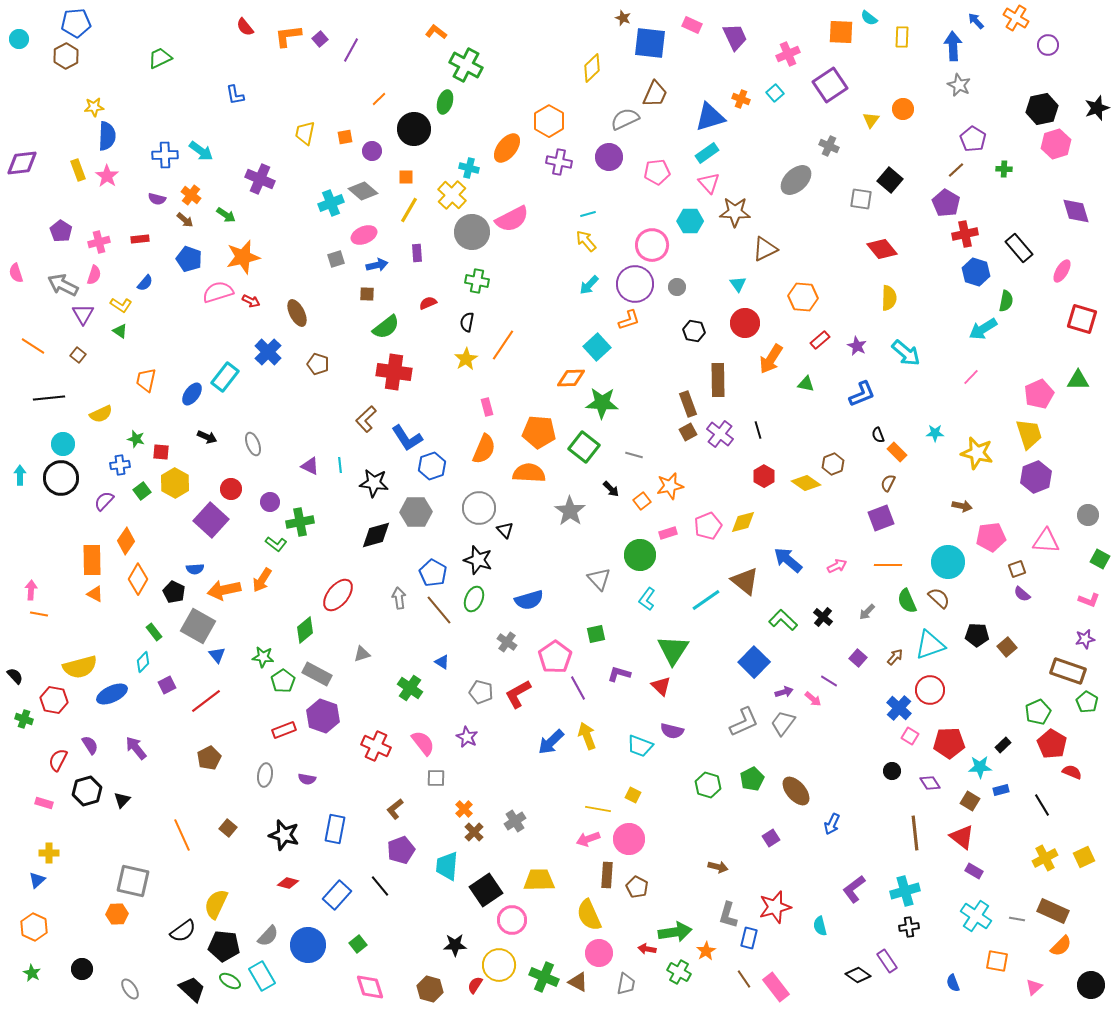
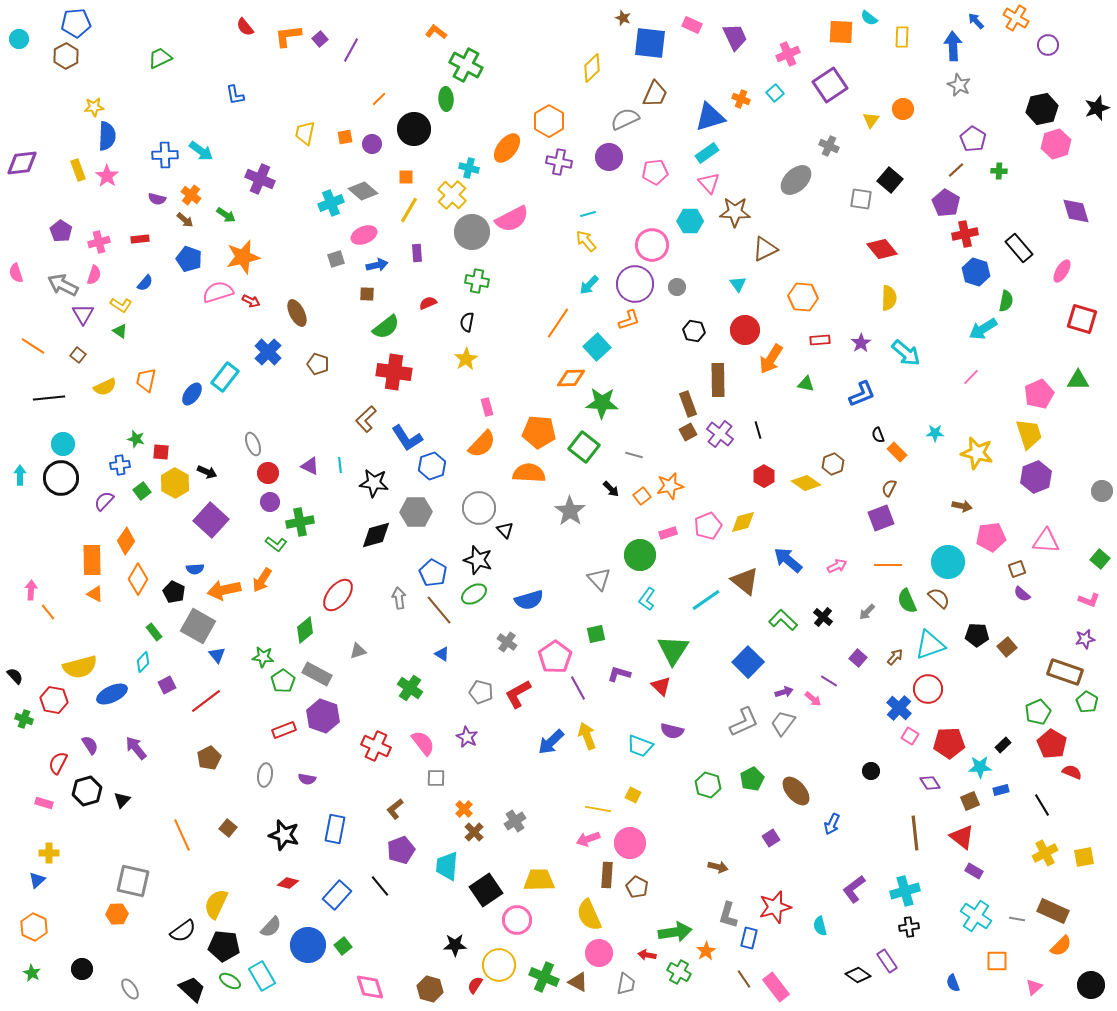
green ellipse at (445, 102): moved 1 px right, 3 px up; rotated 20 degrees counterclockwise
purple circle at (372, 151): moved 7 px up
green cross at (1004, 169): moved 5 px left, 2 px down
pink pentagon at (657, 172): moved 2 px left
red circle at (745, 323): moved 7 px down
red rectangle at (820, 340): rotated 36 degrees clockwise
orange line at (503, 345): moved 55 px right, 22 px up
purple star at (857, 346): moved 4 px right, 3 px up; rotated 12 degrees clockwise
yellow semicircle at (101, 414): moved 4 px right, 27 px up
black arrow at (207, 437): moved 35 px down
orange semicircle at (484, 449): moved 2 px left, 5 px up; rotated 20 degrees clockwise
brown semicircle at (888, 483): moved 1 px right, 5 px down
red circle at (231, 489): moved 37 px right, 16 px up
orange square at (642, 501): moved 5 px up
gray circle at (1088, 515): moved 14 px right, 24 px up
green square at (1100, 559): rotated 12 degrees clockwise
green ellipse at (474, 599): moved 5 px up; rotated 35 degrees clockwise
orange line at (39, 614): moved 9 px right, 2 px up; rotated 42 degrees clockwise
gray triangle at (362, 654): moved 4 px left, 3 px up
blue triangle at (442, 662): moved 8 px up
blue square at (754, 662): moved 6 px left
brown rectangle at (1068, 671): moved 3 px left, 1 px down
red circle at (930, 690): moved 2 px left, 1 px up
red semicircle at (58, 760): moved 3 px down
black circle at (892, 771): moved 21 px left
brown square at (970, 801): rotated 36 degrees clockwise
pink circle at (629, 839): moved 1 px right, 4 px down
yellow square at (1084, 857): rotated 15 degrees clockwise
yellow cross at (1045, 858): moved 5 px up
pink circle at (512, 920): moved 5 px right
gray semicircle at (268, 936): moved 3 px right, 9 px up
green square at (358, 944): moved 15 px left, 2 px down
red arrow at (647, 949): moved 6 px down
orange square at (997, 961): rotated 10 degrees counterclockwise
